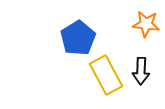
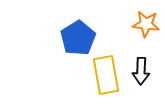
yellow rectangle: rotated 18 degrees clockwise
